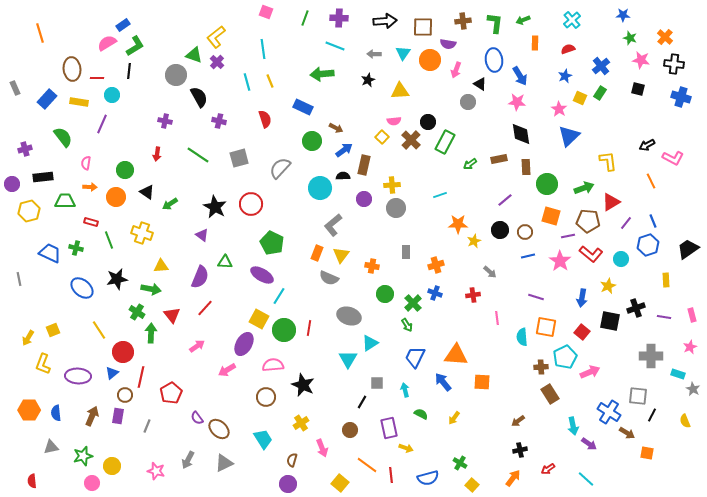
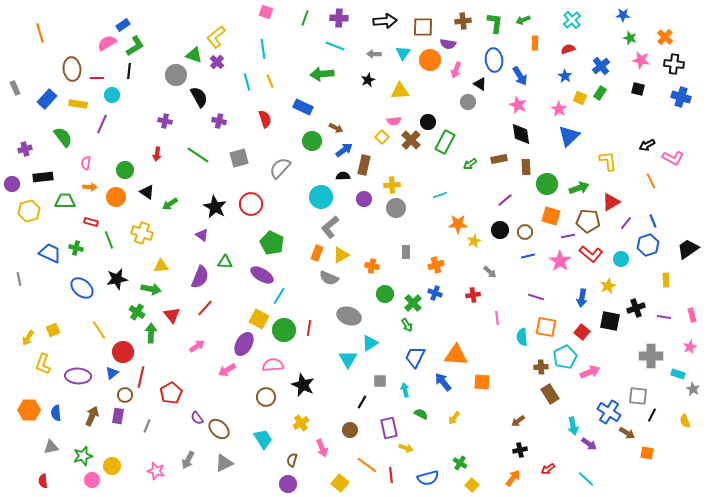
blue star at (565, 76): rotated 16 degrees counterclockwise
yellow rectangle at (79, 102): moved 1 px left, 2 px down
pink star at (517, 102): moved 1 px right, 3 px down; rotated 18 degrees clockwise
cyan circle at (320, 188): moved 1 px right, 9 px down
green arrow at (584, 188): moved 5 px left
gray L-shape at (333, 225): moved 3 px left, 2 px down
yellow triangle at (341, 255): rotated 24 degrees clockwise
gray square at (377, 383): moved 3 px right, 2 px up
red semicircle at (32, 481): moved 11 px right
pink circle at (92, 483): moved 3 px up
